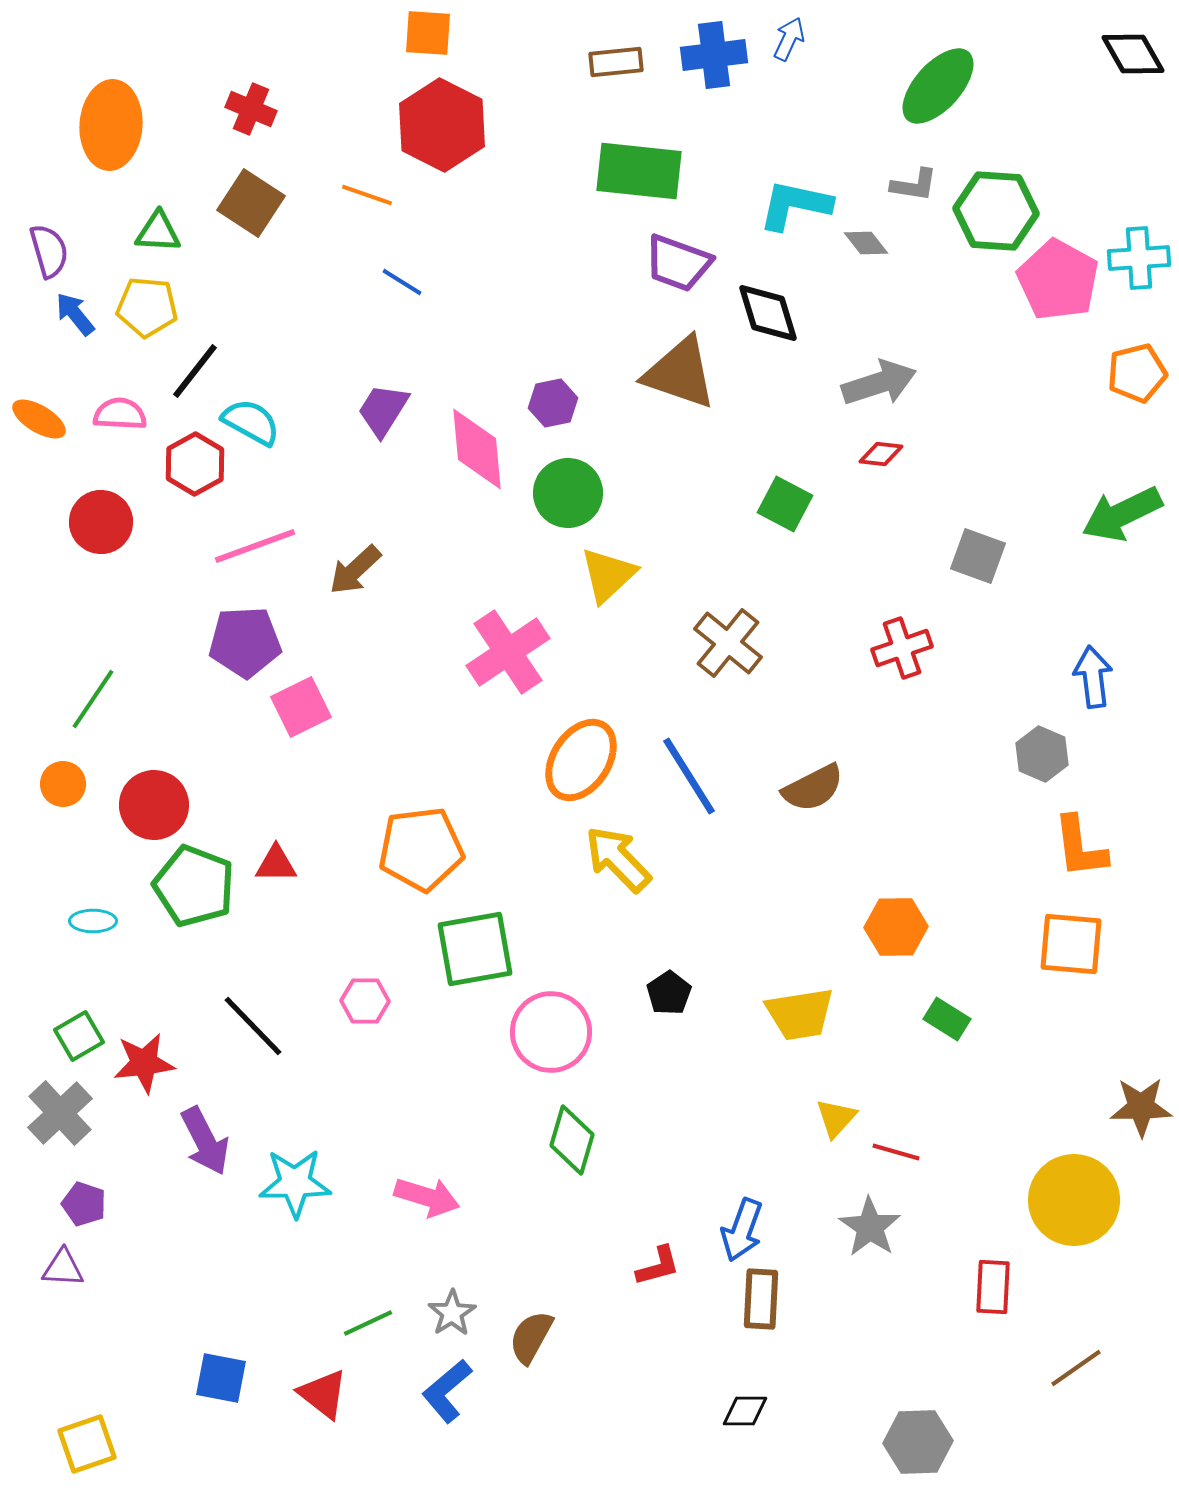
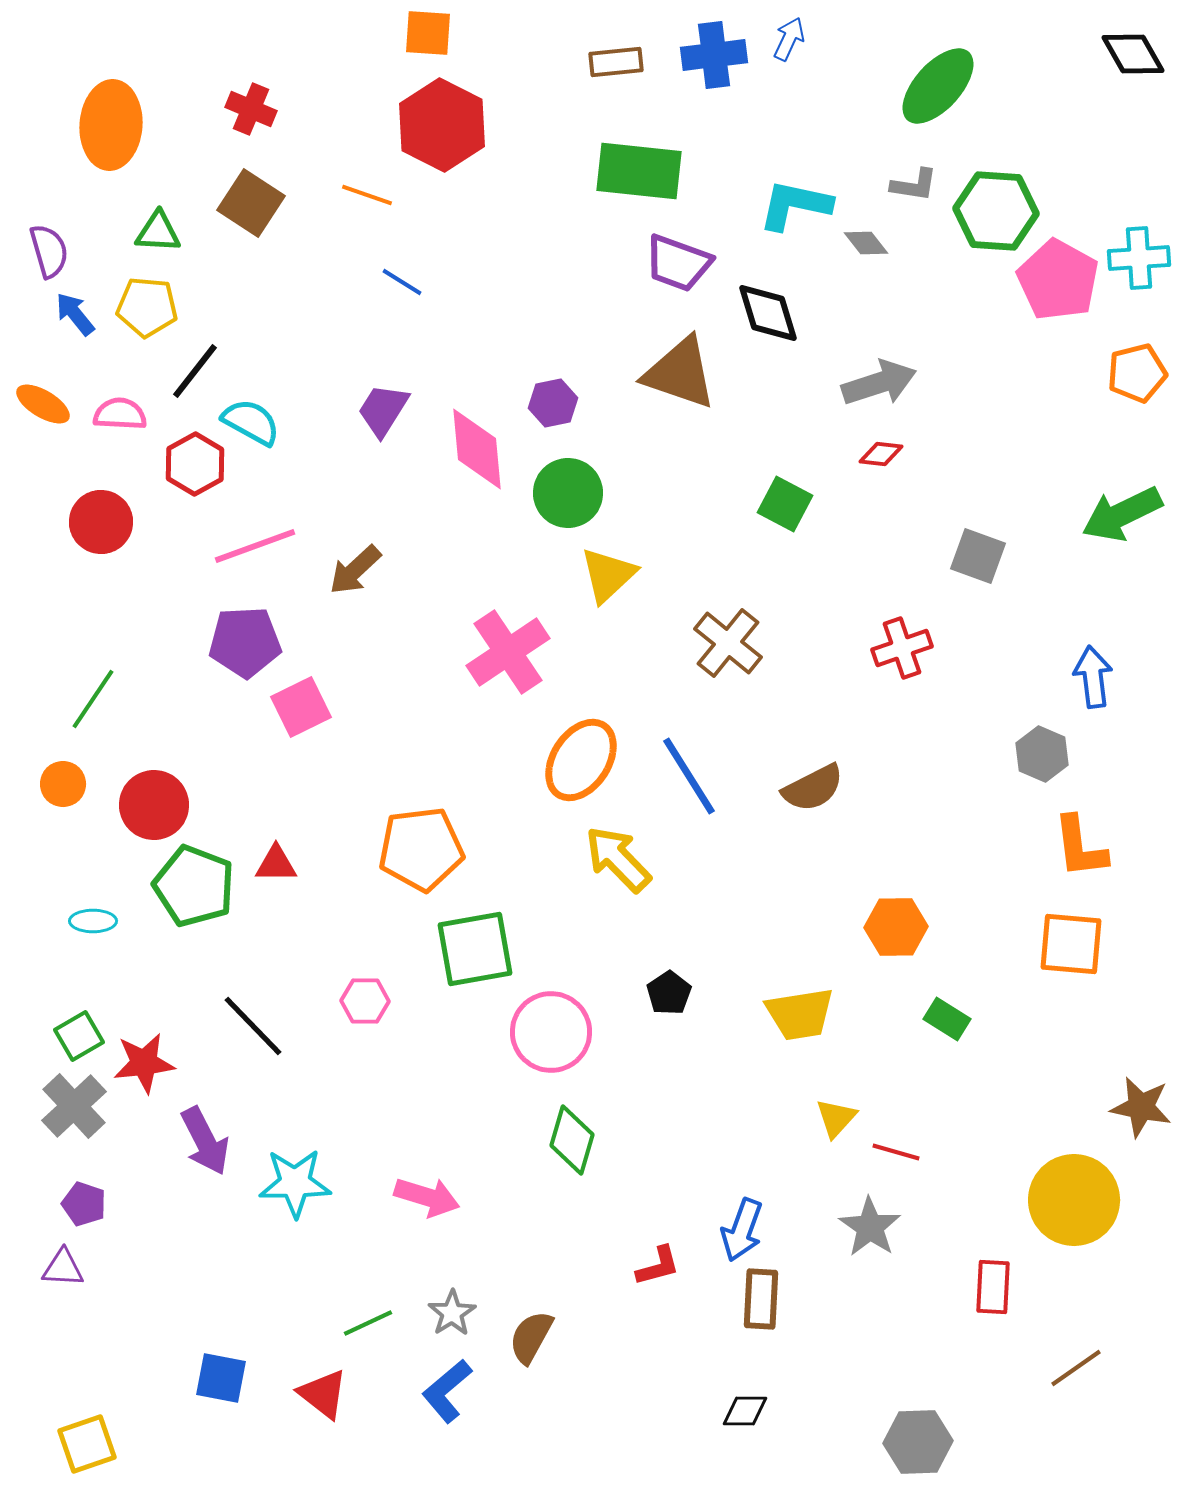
orange ellipse at (39, 419): moved 4 px right, 15 px up
brown star at (1141, 1107): rotated 12 degrees clockwise
gray cross at (60, 1113): moved 14 px right, 7 px up
